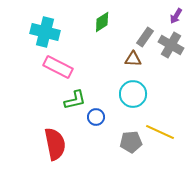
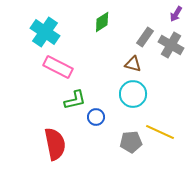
purple arrow: moved 2 px up
cyan cross: rotated 20 degrees clockwise
brown triangle: moved 5 px down; rotated 12 degrees clockwise
